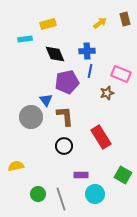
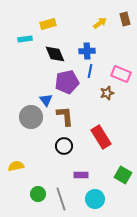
cyan circle: moved 5 px down
